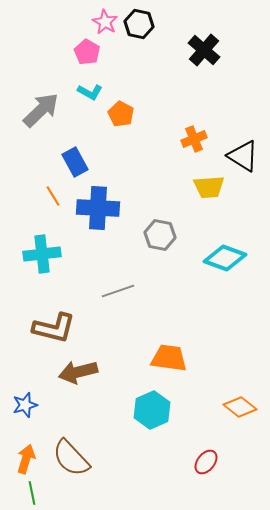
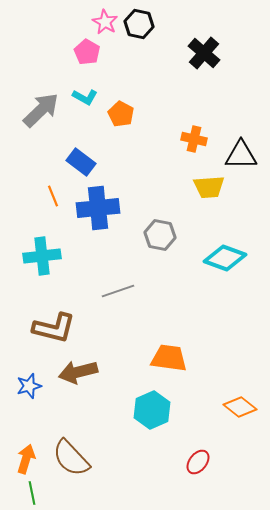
black cross: moved 3 px down
cyan L-shape: moved 5 px left, 5 px down
orange cross: rotated 35 degrees clockwise
black triangle: moved 2 px left, 1 px up; rotated 32 degrees counterclockwise
blue rectangle: moved 6 px right; rotated 24 degrees counterclockwise
orange line: rotated 10 degrees clockwise
blue cross: rotated 9 degrees counterclockwise
cyan cross: moved 2 px down
blue star: moved 4 px right, 19 px up
red ellipse: moved 8 px left
